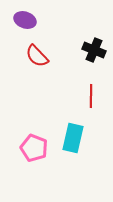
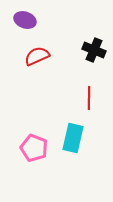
red semicircle: rotated 110 degrees clockwise
red line: moved 2 px left, 2 px down
